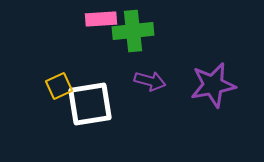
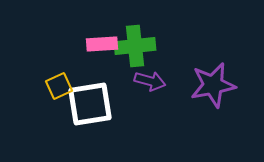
pink rectangle: moved 1 px right, 25 px down
green cross: moved 2 px right, 15 px down
